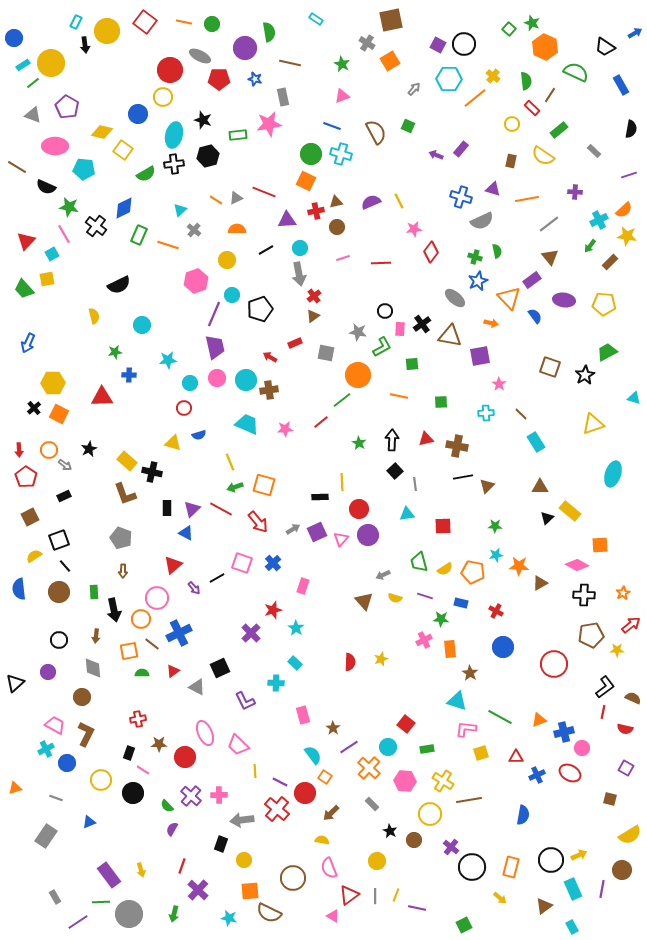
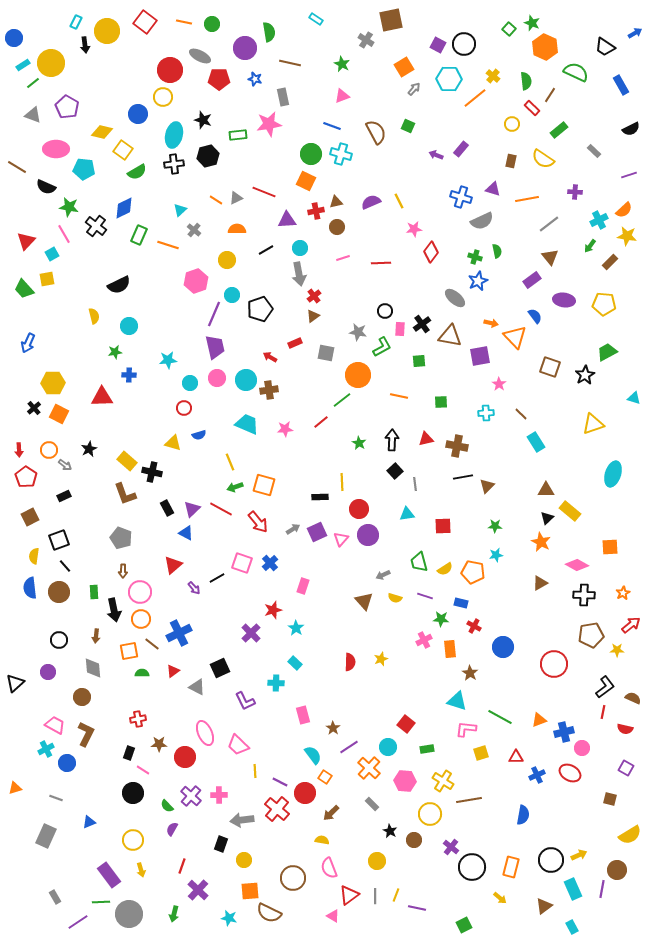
gray cross at (367, 43): moved 1 px left, 3 px up
orange square at (390, 61): moved 14 px right, 6 px down
black semicircle at (631, 129): rotated 54 degrees clockwise
pink ellipse at (55, 146): moved 1 px right, 3 px down
yellow semicircle at (543, 156): moved 3 px down
green semicircle at (146, 174): moved 9 px left, 2 px up
orange triangle at (509, 298): moved 6 px right, 39 px down
cyan circle at (142, 325): moved 13 px left, 1 px down
green square at (412, 364): moved 7 px right, 3 px up
brown triangle at (540, 487): moved 6 px right, 3 px down
black rectangle at (167, 508): rotated 28 degrees counterclockwise
orange square at (600, 545): moved 10 px right, 2 px down
yellow semicircle at (34, 556): rotated 49 degrees counterclockwise
blue cross at (273, 563): moved 3 px left
orange star at (519, 566): moved 22 px right, 24 px up; rotated 24 degrees clockwise
blue semicircle at (19, 589): moved 11 px right, 1 px up
pink circle at (157, 598): moved 17 px left, 6 px up
red cross at (496, 611): moved 22 px left, 15 px down
yellow circle at (101, 780): moved 32 px right, 60 px down
gray rectangle at (46, 836): rotated 10 degrees counterclockwise
brown circle at (622, 870): moved 5 px left
